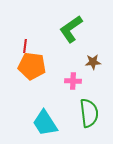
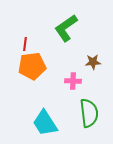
green L-shape: moved 5 px left, 1 px up
red line: moved 2 px up
orange pentagon: rotated 16 degrees counterclockwise
